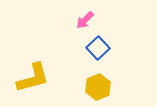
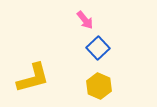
pink arrow: rotated 84 degrees counterclockwise
yellow hexagon: moved 1 px right, 1 px up; rotated 15 degrees counterclockwise
